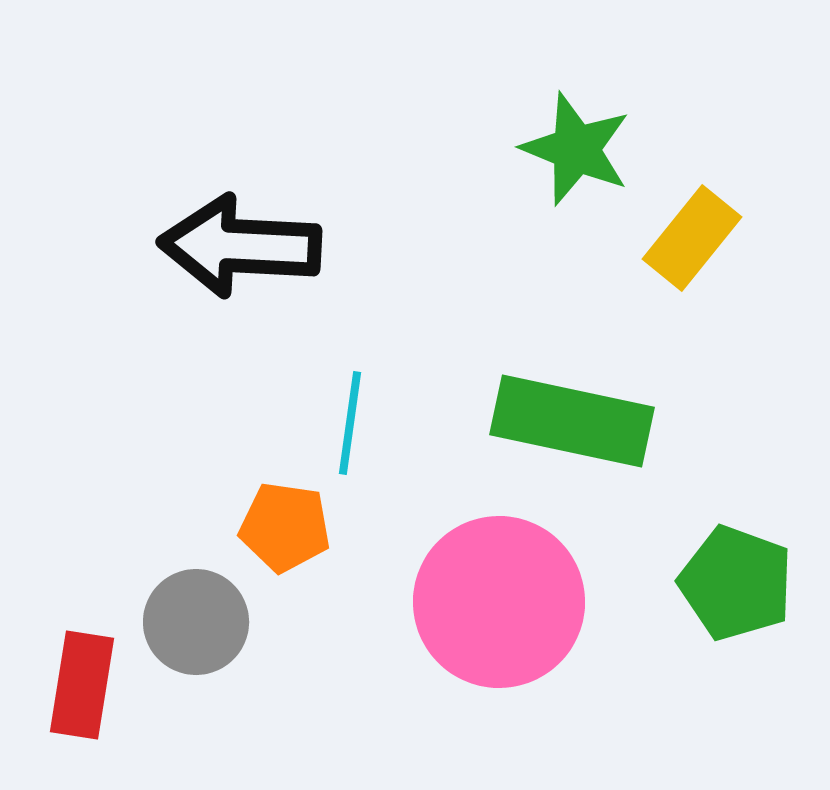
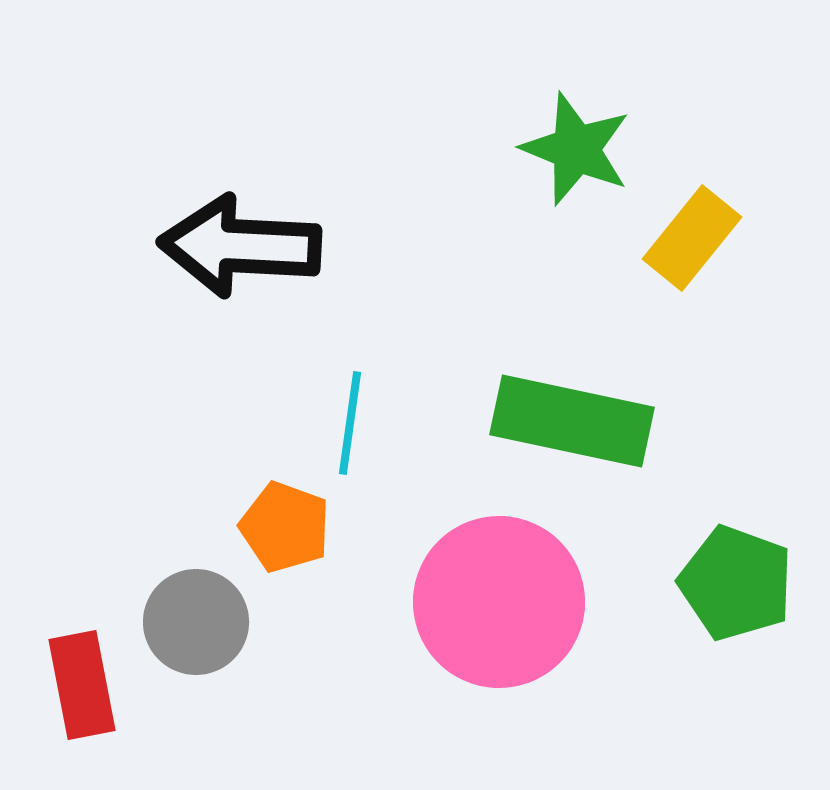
orange pentagon: rotated 12 degrees clockwise
red rectangle: rotated 20 degrees counterclockwise
